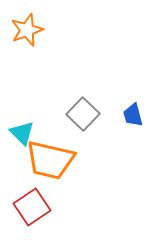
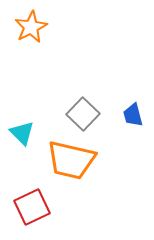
orange star: moved 4 px right, 3 px up; rotated 8 degrees counterclockwise
orange trapezoid: moved 21 px right
red square: rotated 9 degrees clockwise
